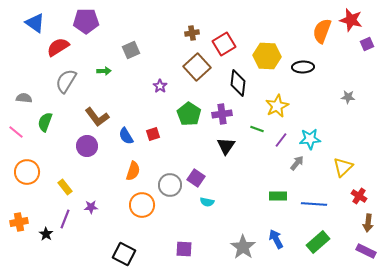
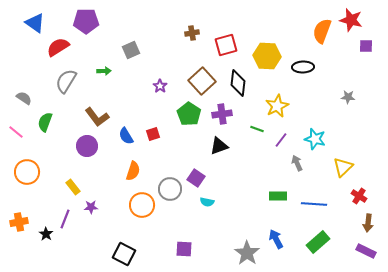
red square at (224, 44): moved 2 px right, 1 px down; rotated 15 degrees clockwise
purple square at (367, 44): moved 1 px left, 2 px down; rotated 24 degrees clockwise
brown square at (197, 67): moved 5 px right, 14 px down
gray semicircle at (24, 98): rotated 28 degrees clockwise
cyan star at (310, 139): moved 5 px right; rotated 20 degrees clockwise
black triangle at (226, 146): moved 7 px left; rotated 36 degrees clockwise
gray arrow at (297, 163): rotated 63 degrees counterclockwise
gray circle at (170, 185): moved 4 px down
yellow rectangle at (65, 187): moved 8 px right
gray star at (243, 247): moved 4 px right, 6 px down
